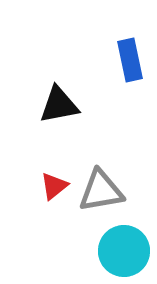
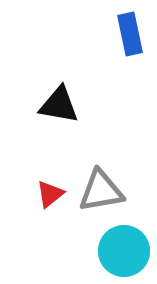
blue rectangle: moved 26 px up
black triangle: rotated 21 degrees clockwise
red triangle: moved 4 px left, 8 px down
